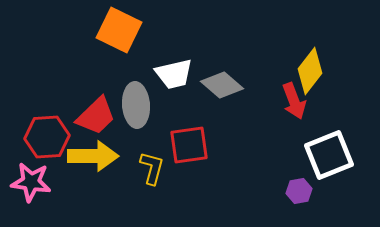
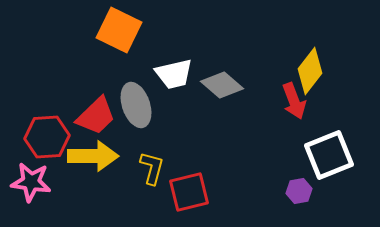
gray ellipse: rotated 15 degrees counterclockwise
red square: moved 47 px down; rotated 6 degrees counterclockwise
